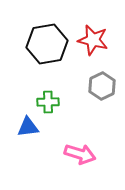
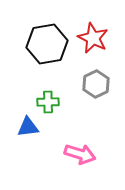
red star: moved 2 px up; rotated 12 degrees clockwise
gray hexagon: moved 6 px left, 2 px up
